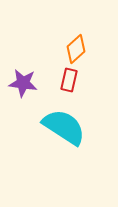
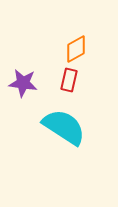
orange diamond: rotated 12 degrees clockwise
